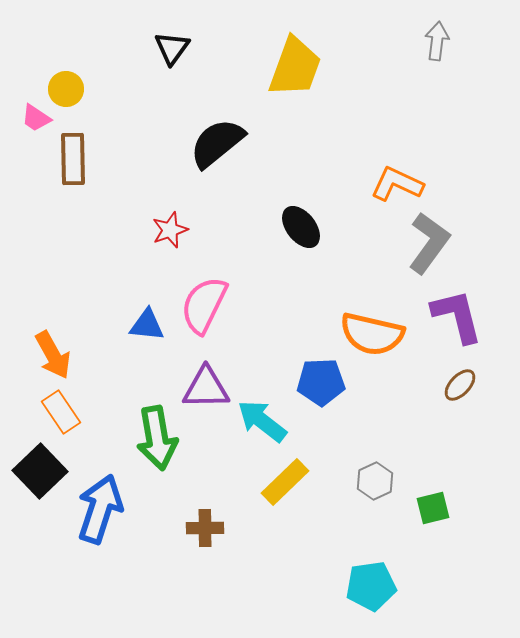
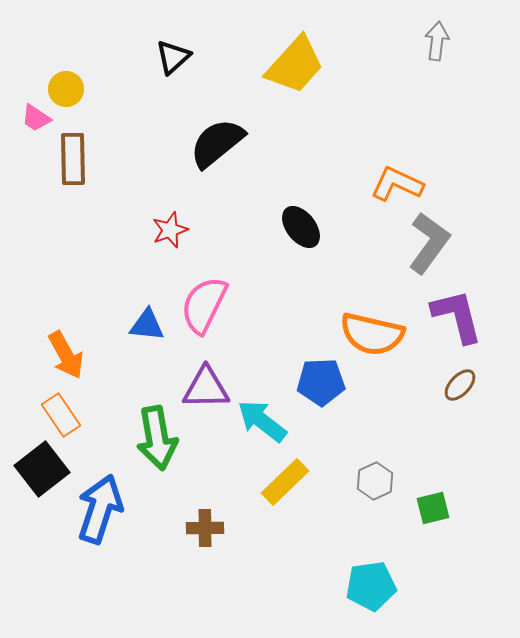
black triangle: moved 1 px right, 9 px down; rotated 12 degrees clockwise
yellow trapezoid: moved 2 px up; rotated 22 degrees clockwise
orange arrow: moved 13 px right
orange rectangle: moved 3 px down
black square: moved 2 px right, 2 px up; rotated 6 degrees clockwise
